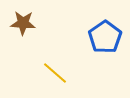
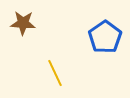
yellow line: rotated 24 degrees clockwise
